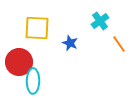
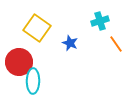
cyan cross: rotated 18 degrees clockwise
yellow square: rotated 32 degrees clockwise
orange line: moved 3 px left
